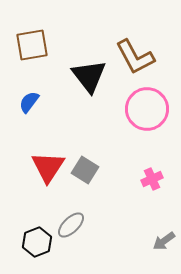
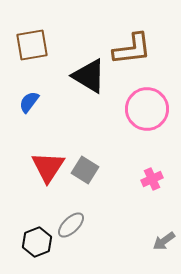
brown L-shape: moved 3 px left, 8 px up; rotated 69 degrees counterclockwise
black triangle: rotated 21 degrees counterclockwise
